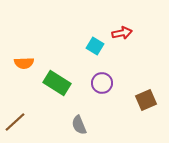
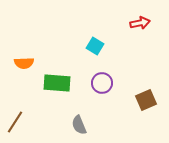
red arrow: moved 18 px right, 10 px up
green rectangle: rotated 28 degrees counterclockwise
brown line: rotated 15 degrees counterclockwise
